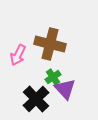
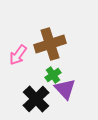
brown cross: rotated 32 degrees counterclockwise
pink arrow: rotated 10 degrees clockwise
green cross: moved 2 px up
